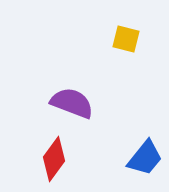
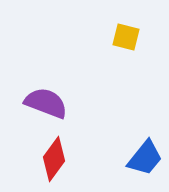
yellow square: moved 2 px up
purple semicircle: moved 26 px left
